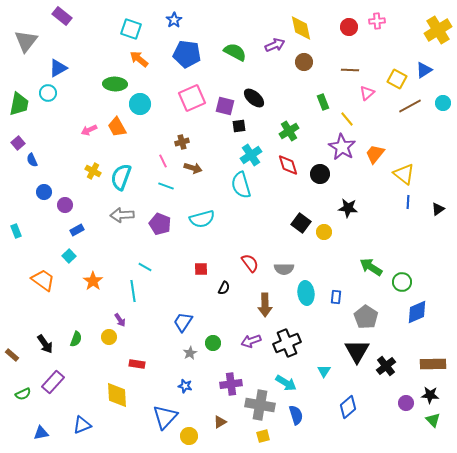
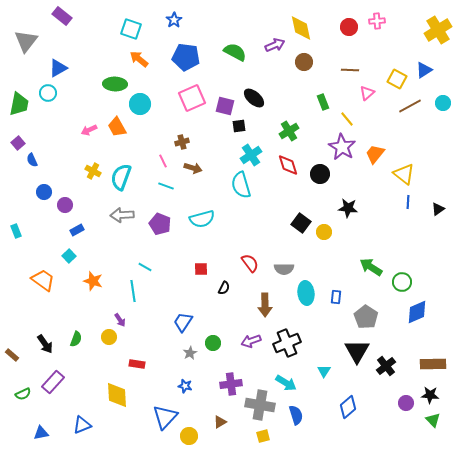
blue pentagon at (187, 54): moved 1 px left, 3 px down
orange star at (93, 281): rotated 18 degrees counterclockwise
